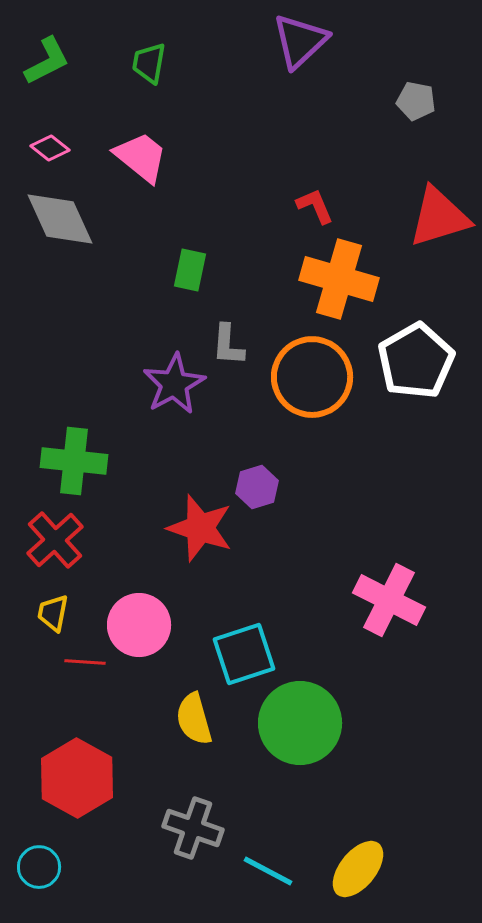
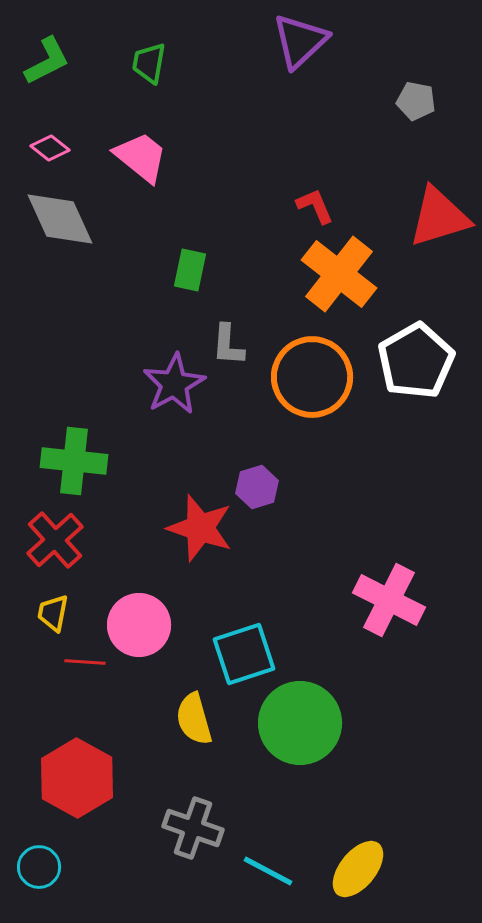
orange cross: moved 5 px up; rotated 22 degrees clockwise
